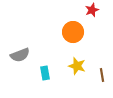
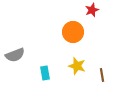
gray semicircle: moved 5 px left
